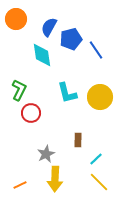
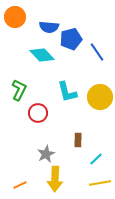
orange circle: moved 1 px left, 2 px up
blue semicircle: rotated 114 degrees counterclockwise
blue line: moved 1 px right, 2 px down
cyan diamond: rotated 35 degrees counterclockwise
cyan L-shape: moved 1 px up
red circle: moved 7 px right
yellow line: moved 1 px right, 1 px down; rotated 55 degrees counterclockwise
